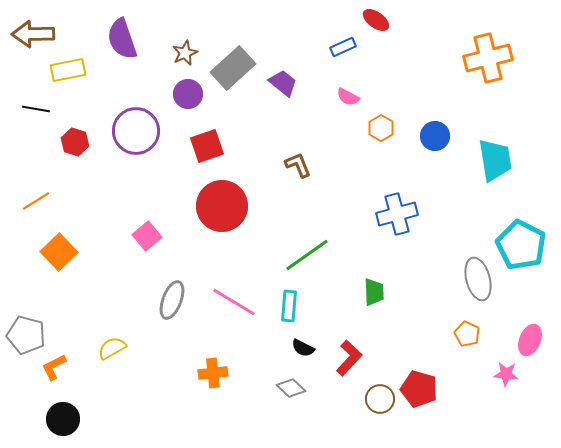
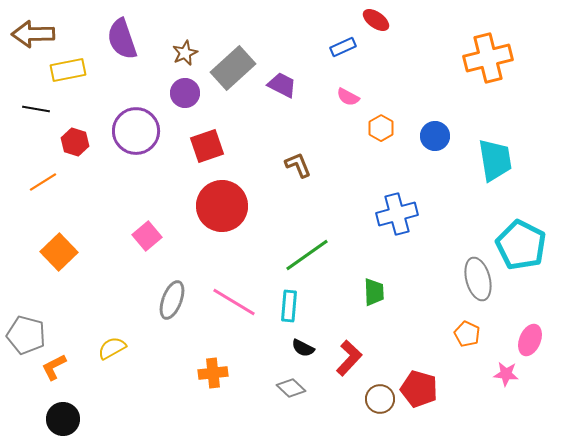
purple trapezoid at (283, 83): moved 1 px left, 2 px down; rotated 12 degrees counterclockwise
purple circle at (188, 94): moved 3 px left, 1 px up
orange line at (36, 201): moved 7 px right, 19 px up
